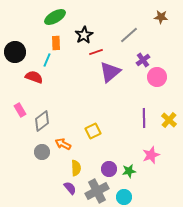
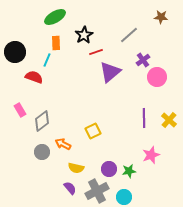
yellow semicircle: rotated 105 degrees clockwise
